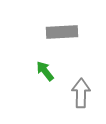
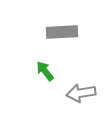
gray arrow: rotated 100 degrees counterclockwise
